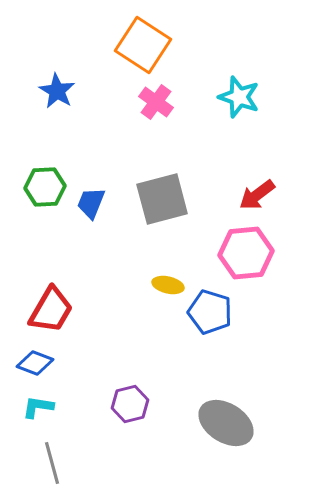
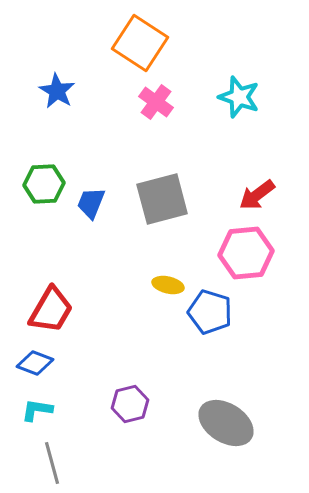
orange square: moved 3 px left, 2 px up
green hexagon: moved 1 px left, 3 px up
cyan L-shape: moved 1 px left, 3 px down
